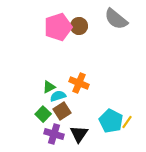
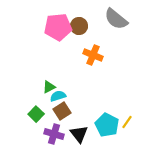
pink pentagon: rotated 12 degrees clockwise
orange cross: moved 14 px right, 28 px up
green square: moved 7 px left
cyan pentagon: moved 4 px left, 4 px down
black triangle: rotated 12 degrees counterclockwise
